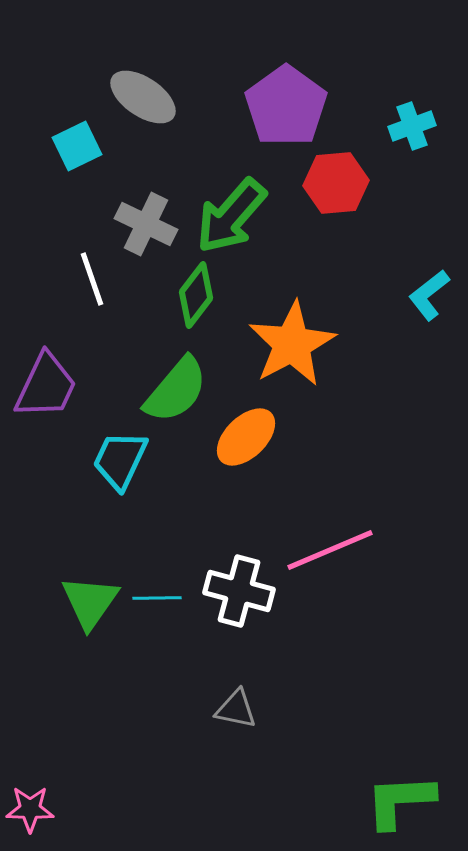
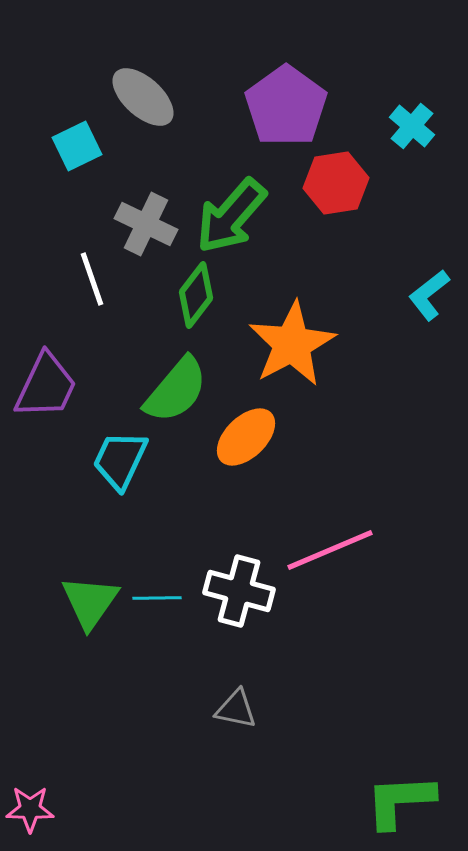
gray ellipse: rotated 8 degrees clockwise
cyan cross: rotated 30 degrees counterclockwise
red hexagon: rotated 4 degrees counterclockwise
